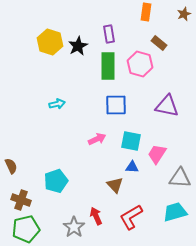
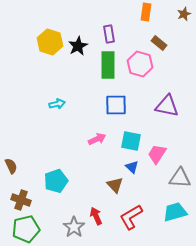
green rectangle: moved 1 px up
blue triangle: rotated 40 degrees clockwise
